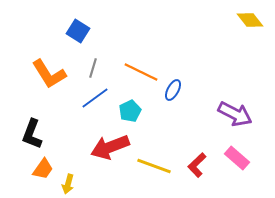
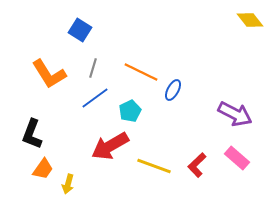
blue square: moved 2 px right, 1 px up
red arrow: moved 1 px up; rotated 9 degrees counterclockwise
